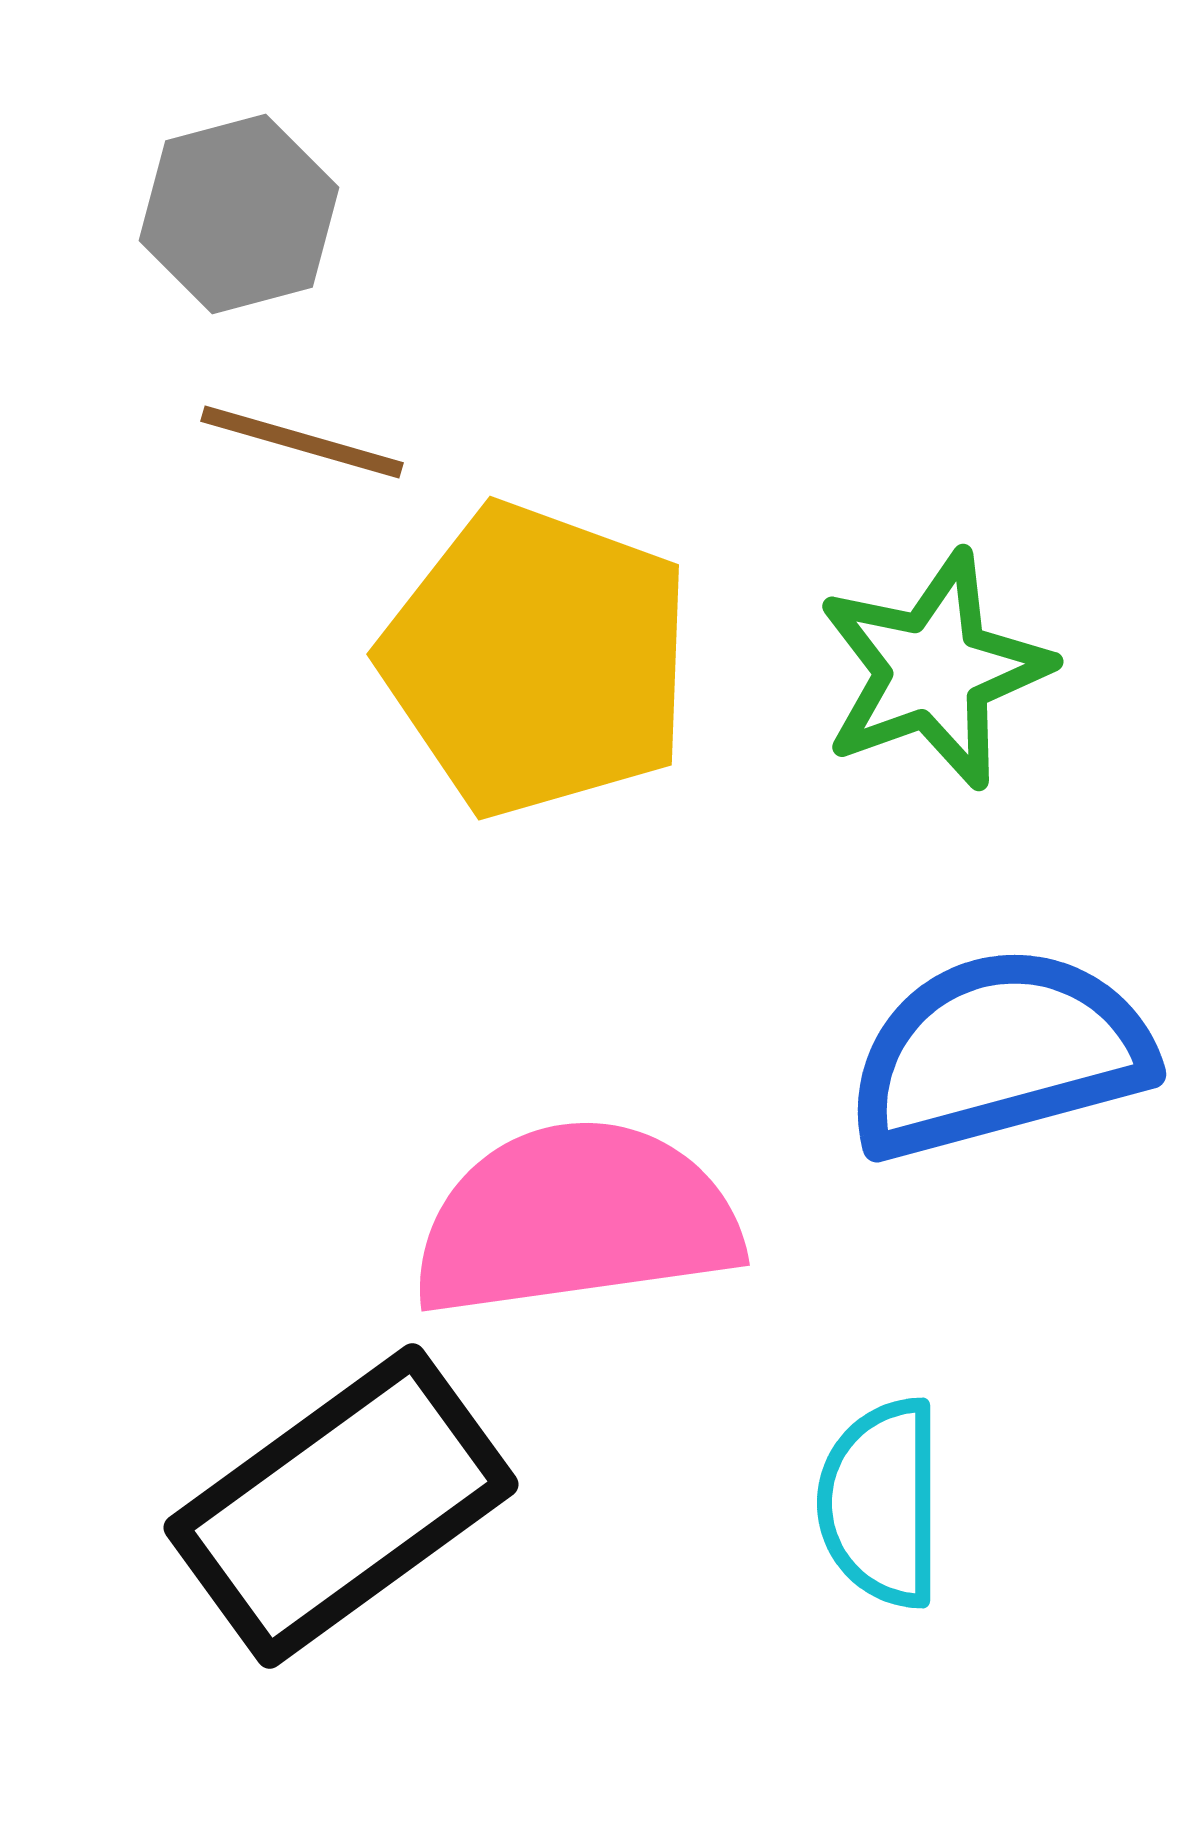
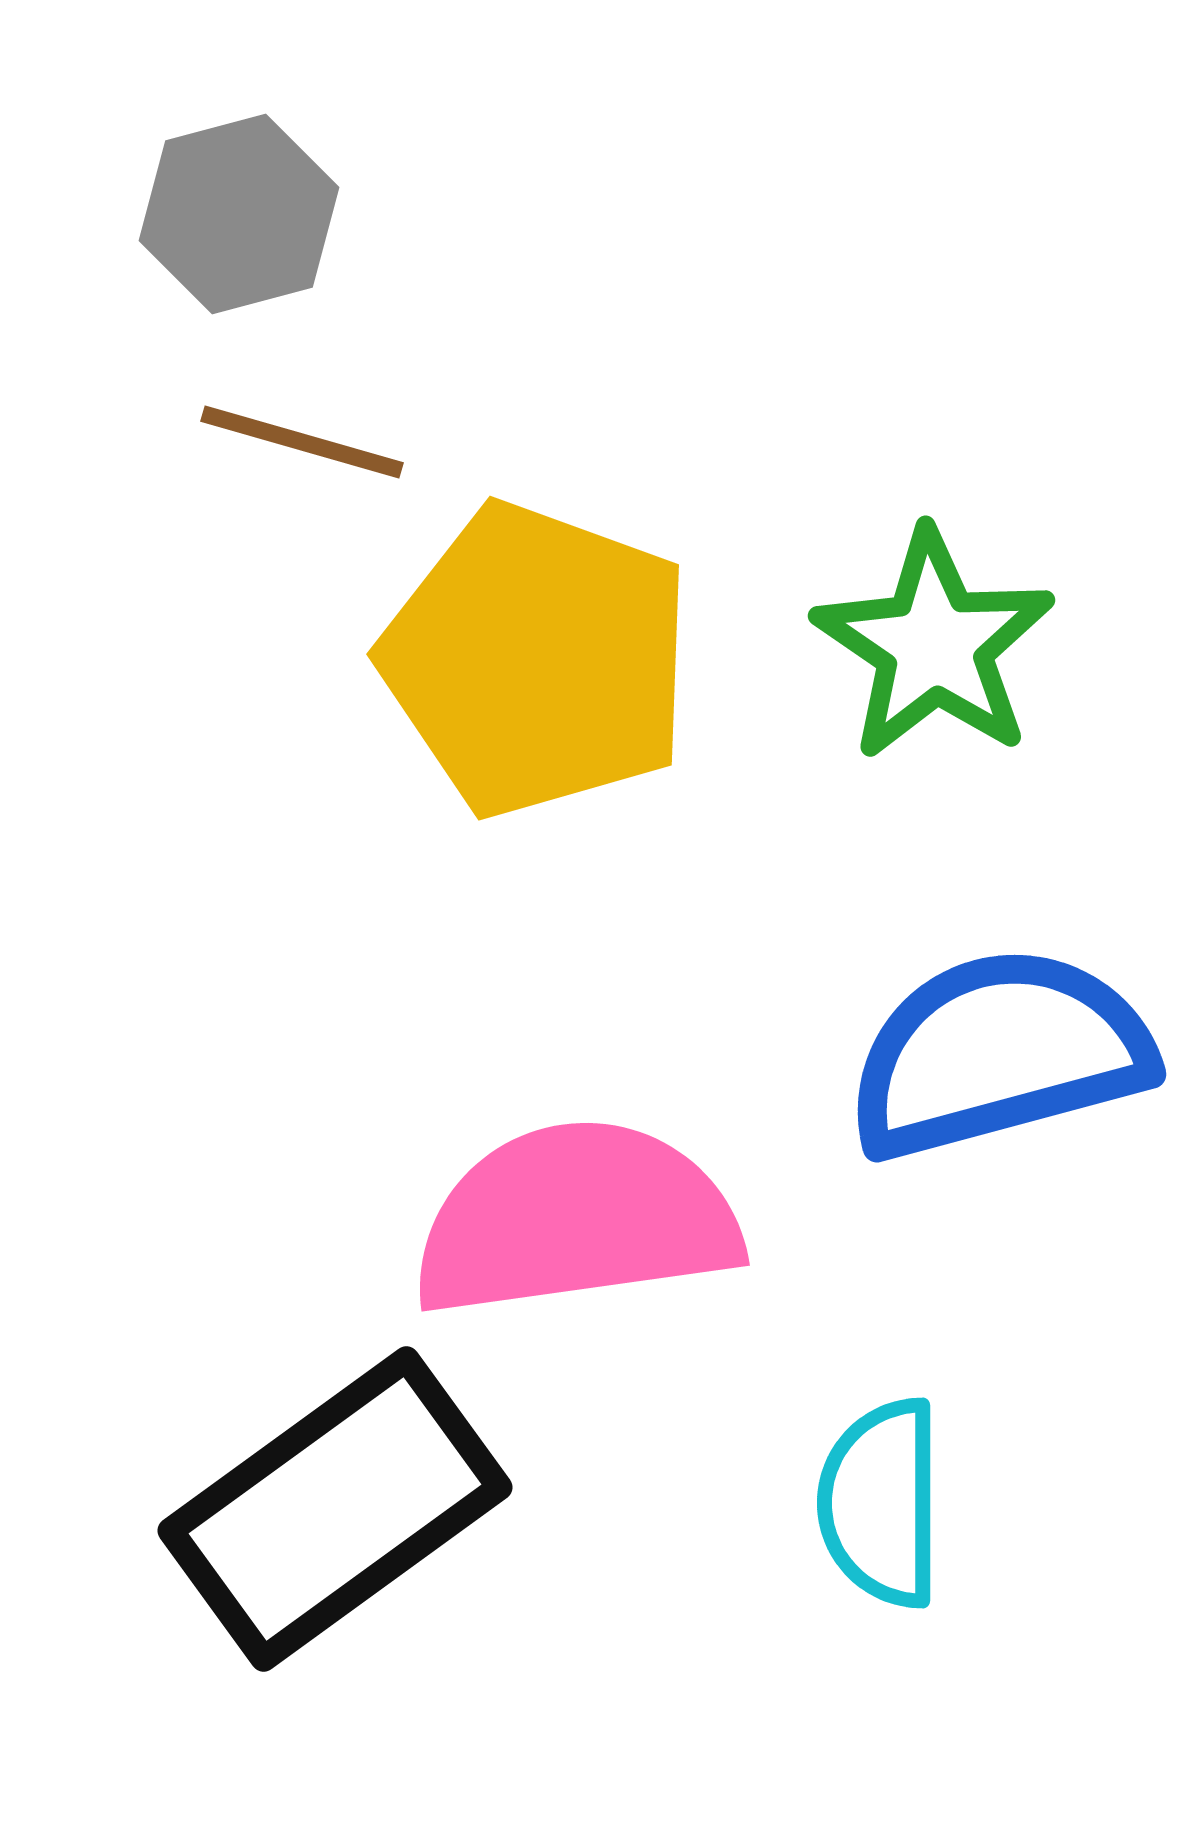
green star: moved 25 px up; rotated 18 degrees counterclockwise
black rectangle: moved 6 px left, 3 px down
